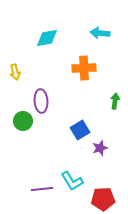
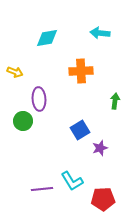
orange cross: moved 3 px left, 3 px down
yellow arrow: rotated 56 degrees counterclockwise
purple ellipse: moved 2 px left, 2 px up
